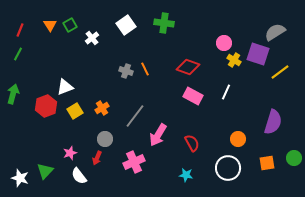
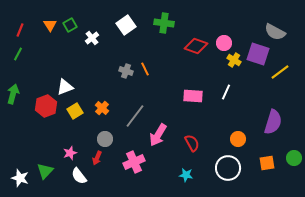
gray semicircle: rotated 120 degrees counterclockwise
red diamond: moved 8 px right, 21 px up
pink rectangle: rotated 24 degrees counterclockwise
orange cross: rotated 16 degrees counterclockwise
